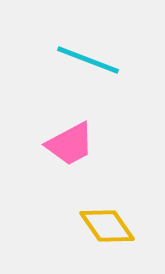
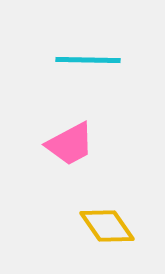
cyan line: rotated 20 degrees counterclockwise
